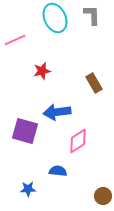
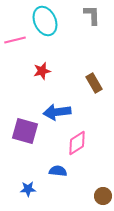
cyan ellipse: moved 10 px left, 3 px down
pink line: rotated 10 degrees clockwise
pink diamond: moved 1 px left, 2 px down
